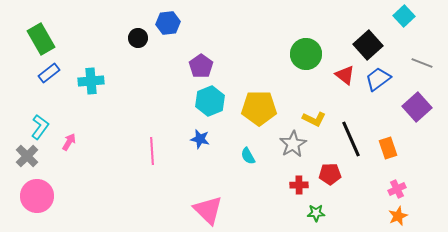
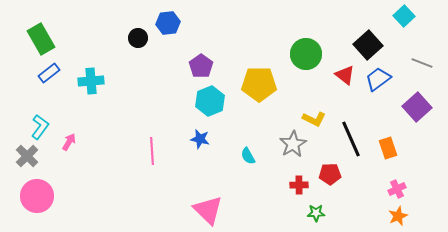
yellow pentagon: moved 24 px up
